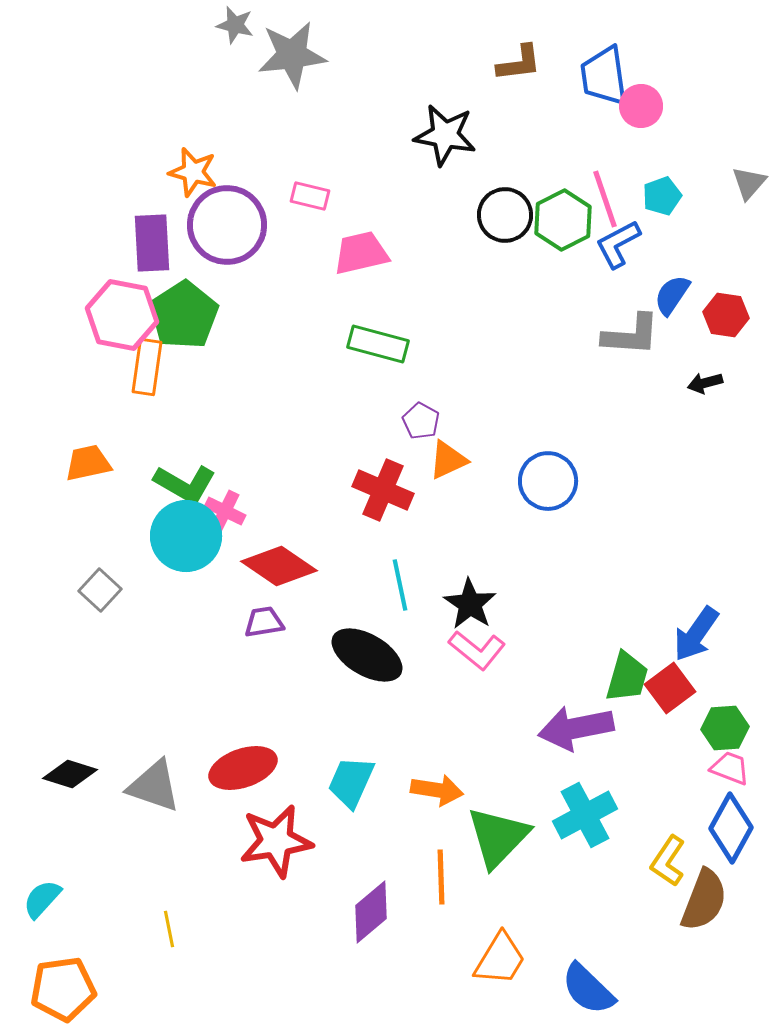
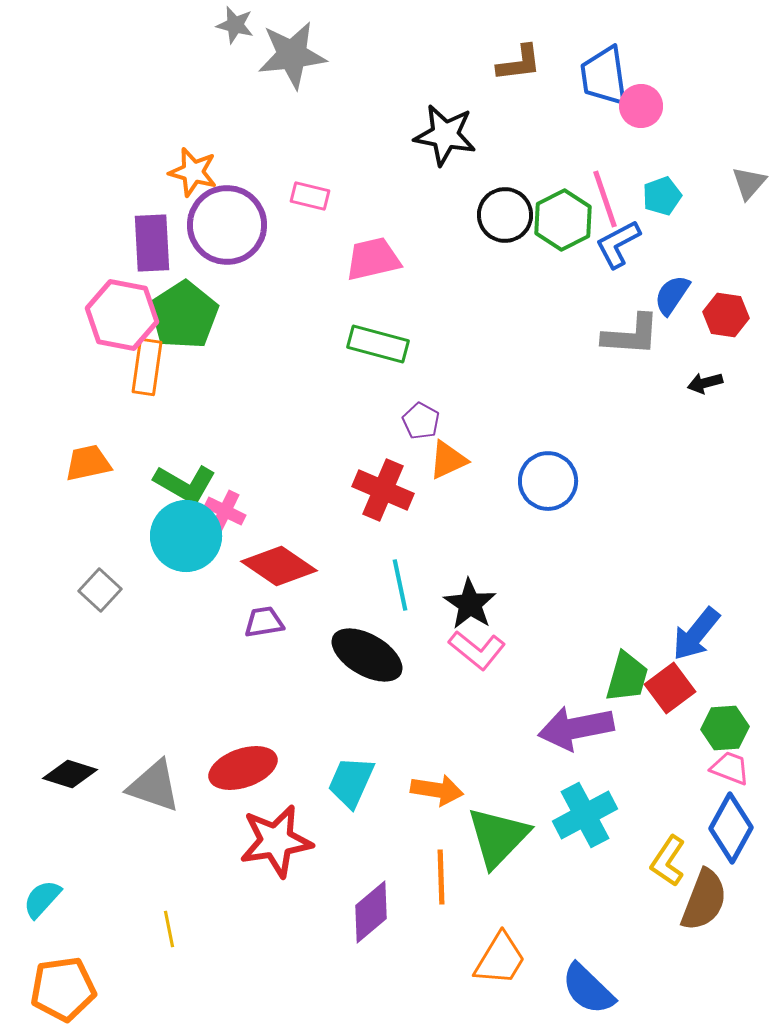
pink trapezoid at (361, 253): moved 12 px right, 6 px down
blue arrow at (696, 634): rotated 4 degrees clockwise
